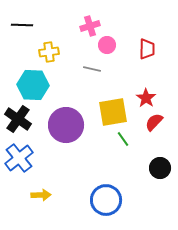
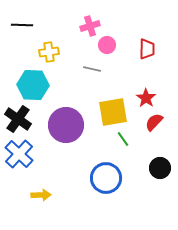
blue cross: moved 4 px up; rotated 8 degrees counterclockwise
blue circle: moved 22 px up
